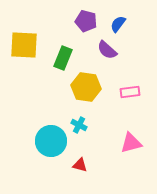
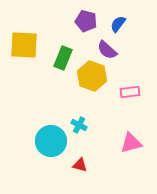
yellow hexagon: moved 6 px right, 11 px up; rotated 12 degrees clockwise
